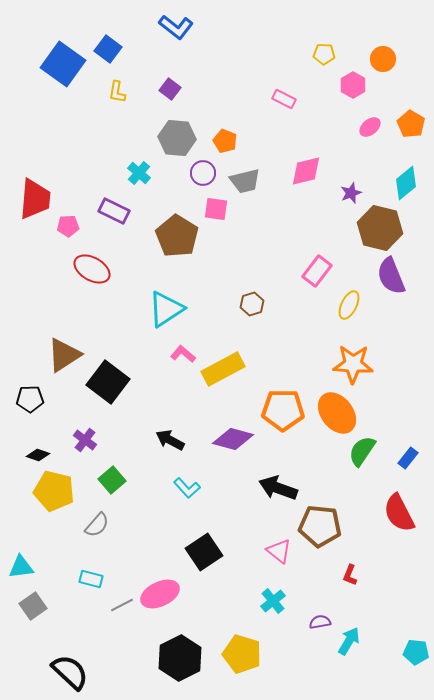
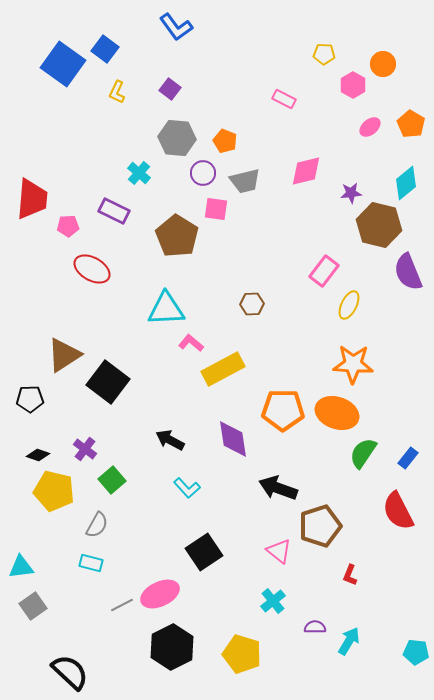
blue L-shape at (176, 27): rotated 16 degrees clockwise
blue square at (108, 49): moved 3 px left
orange circle at (383, 59): moved 5 px down
yellow L-shape at (117, 92): rotated 15 degrees clockwise
purple star at (351, 193): rotated 15 degrees clockwise
red trapezoid at (35, 199): moved 3 px left
brown hexagon at (380, 228): moved 1 px left, 3 px up
pink rectangle at (317, 271): moved 7 px right
purple semicircle at (391, 276): moved 17 px right, 4 px up
brown hexagon at (252, 304): rotated 15 degrees clockwise
cyan triangle at (166, 309): rotated 30 degrees clockwise
pink L-shape at (183, 354): moved 8 px right, 11 px up
orange ellipse at (337, 413): rotated 33 degrees counterclockwise
purple diamond at (233, 439): rotated 66 degrees clockwise
purple cross at (85, 440): moved 9 px down
green semicircle at (362, 451): moved 1 px right, 2 px down
red semicircle at (399, 513): moved 1 px left, 2 px up
gray semicircle at (97, 525): rotated 12 degrees counterclockwise
brown pentagon at (320, 526): rotated 24 degrees counterclockwise
cyan rectangle at (91, 579): moved 16 px up
purple semicircle at (320, 622): moved 5 px left, 5 px down; rotated 10 degrees clockwise
black hexagon at (180, 658): moved 8 px left, 11 px up
